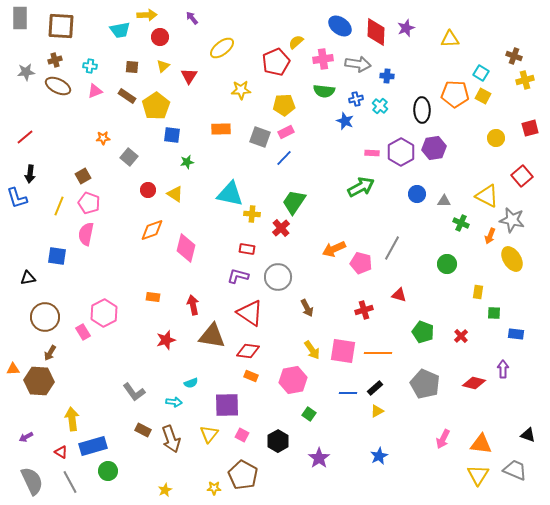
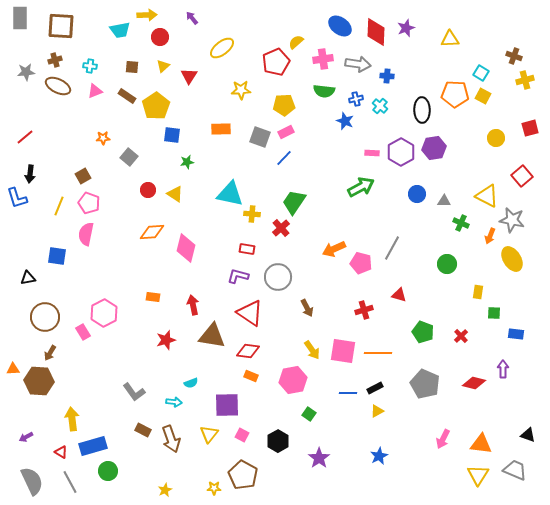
orange diamond at (152, 230): moved 2 px down; rotated 15 degrees clockwise
black rectangle at (375, 388): rotated 14 degrees clockwise
